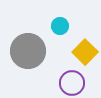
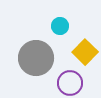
gray circle: moved 8 px right, 7 px down
purple circle: moved 2 px left
